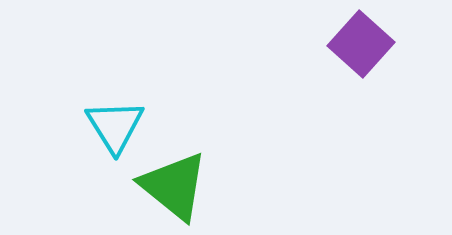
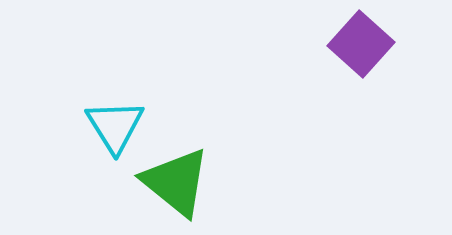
green triangle: moved 2 px right, 4 px up
